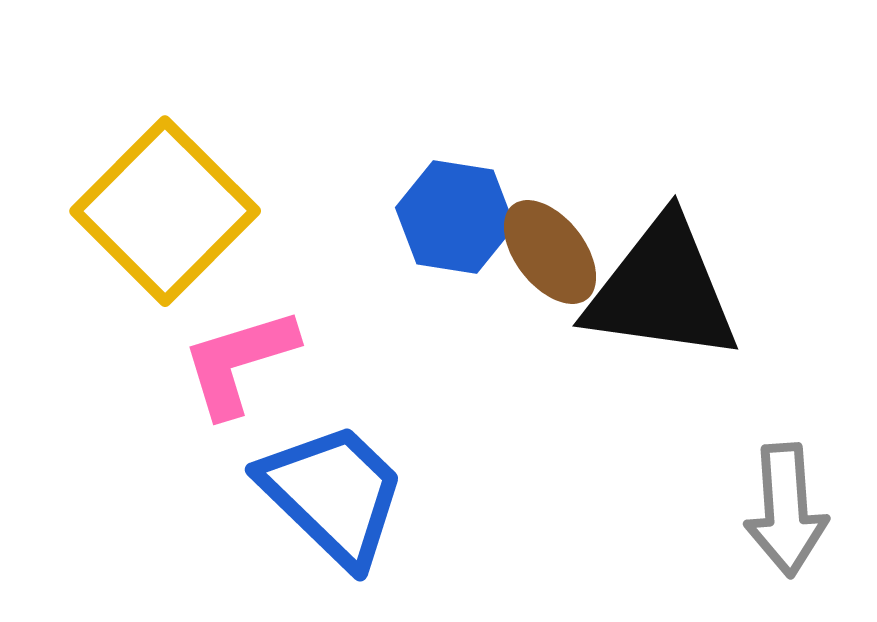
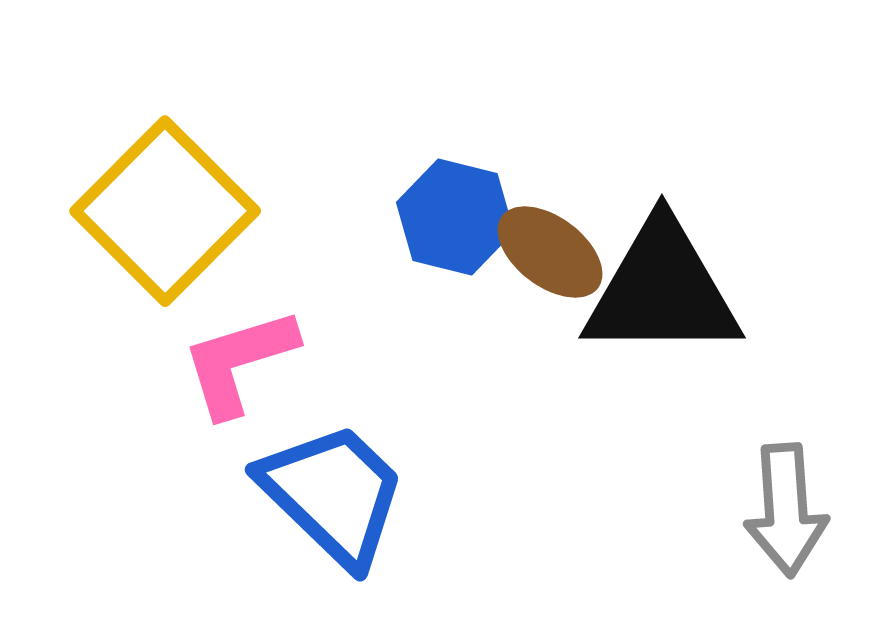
blue hexagon: rotated 5 degrees clockwise
brown ellipse: rotated 15 degrees counterclockwise
black triangle: rotated 8 degrees counterclockwise
